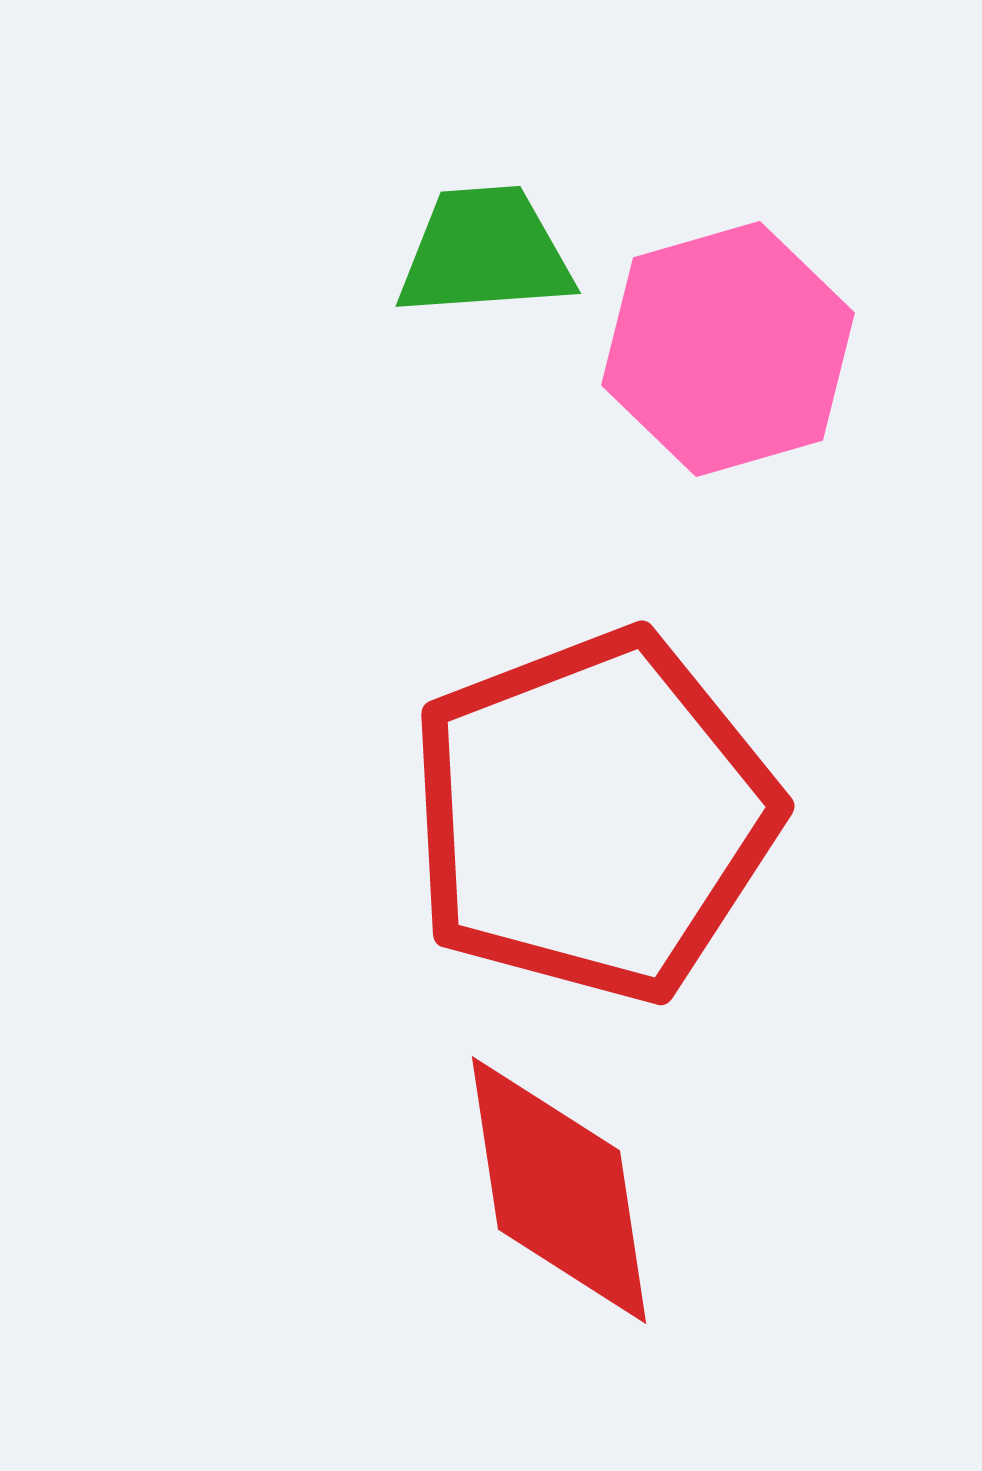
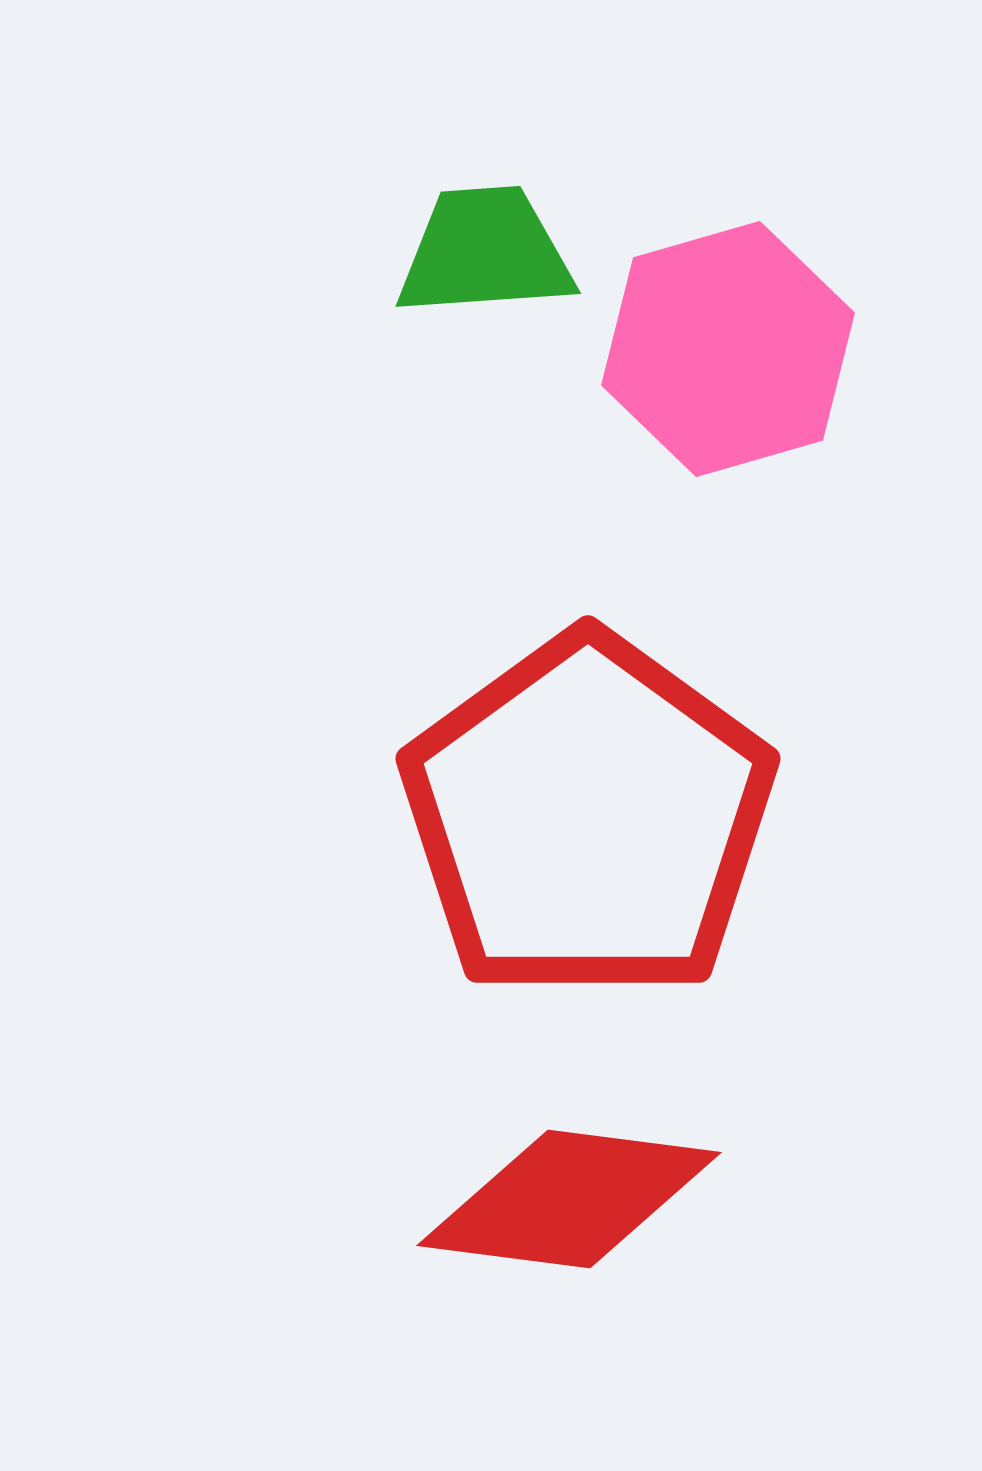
red pentagon: moved 5 px left, 1 px down; rotated 15 degrees counterclockwise
red diamond: moved 10 px right, 9 px down; rotated 74 degrees counterclockwise
